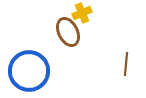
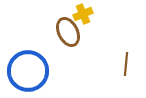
yellow cross: moved 1 px right, 1 px down
blue circle: moved 1 px left
